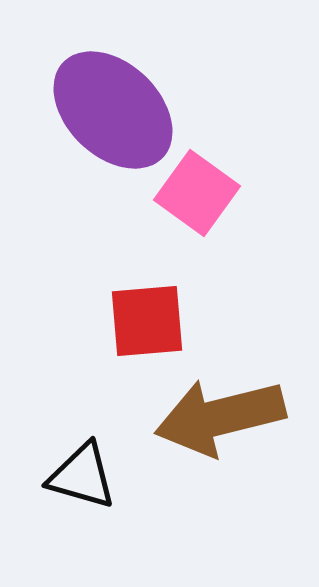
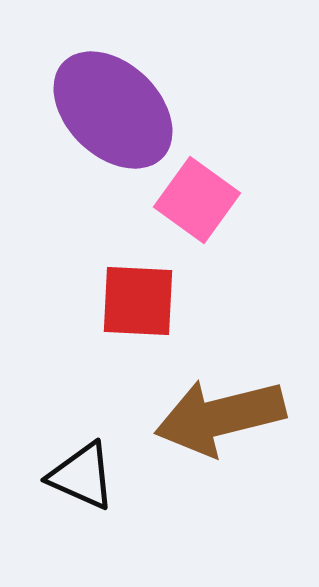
pink square: moved 7 px down
red square: moved 9 px left, 20 px up; rotated 8 degrees clockwise
black triangle: rotated 8 degrees clockwise
